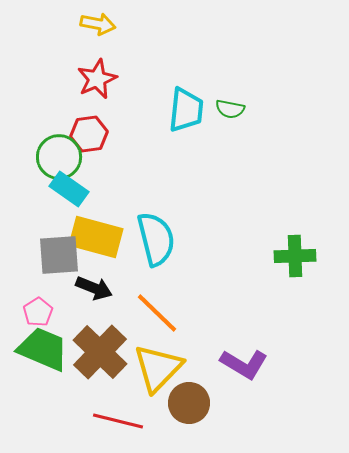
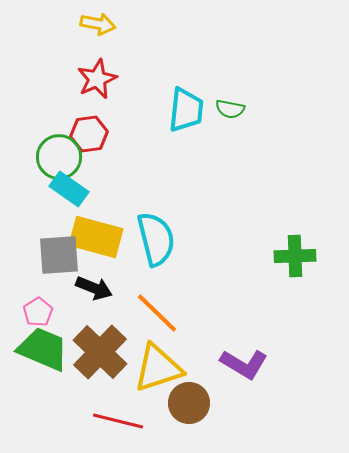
yellow triangle: rotated 28 degrees clockwise
